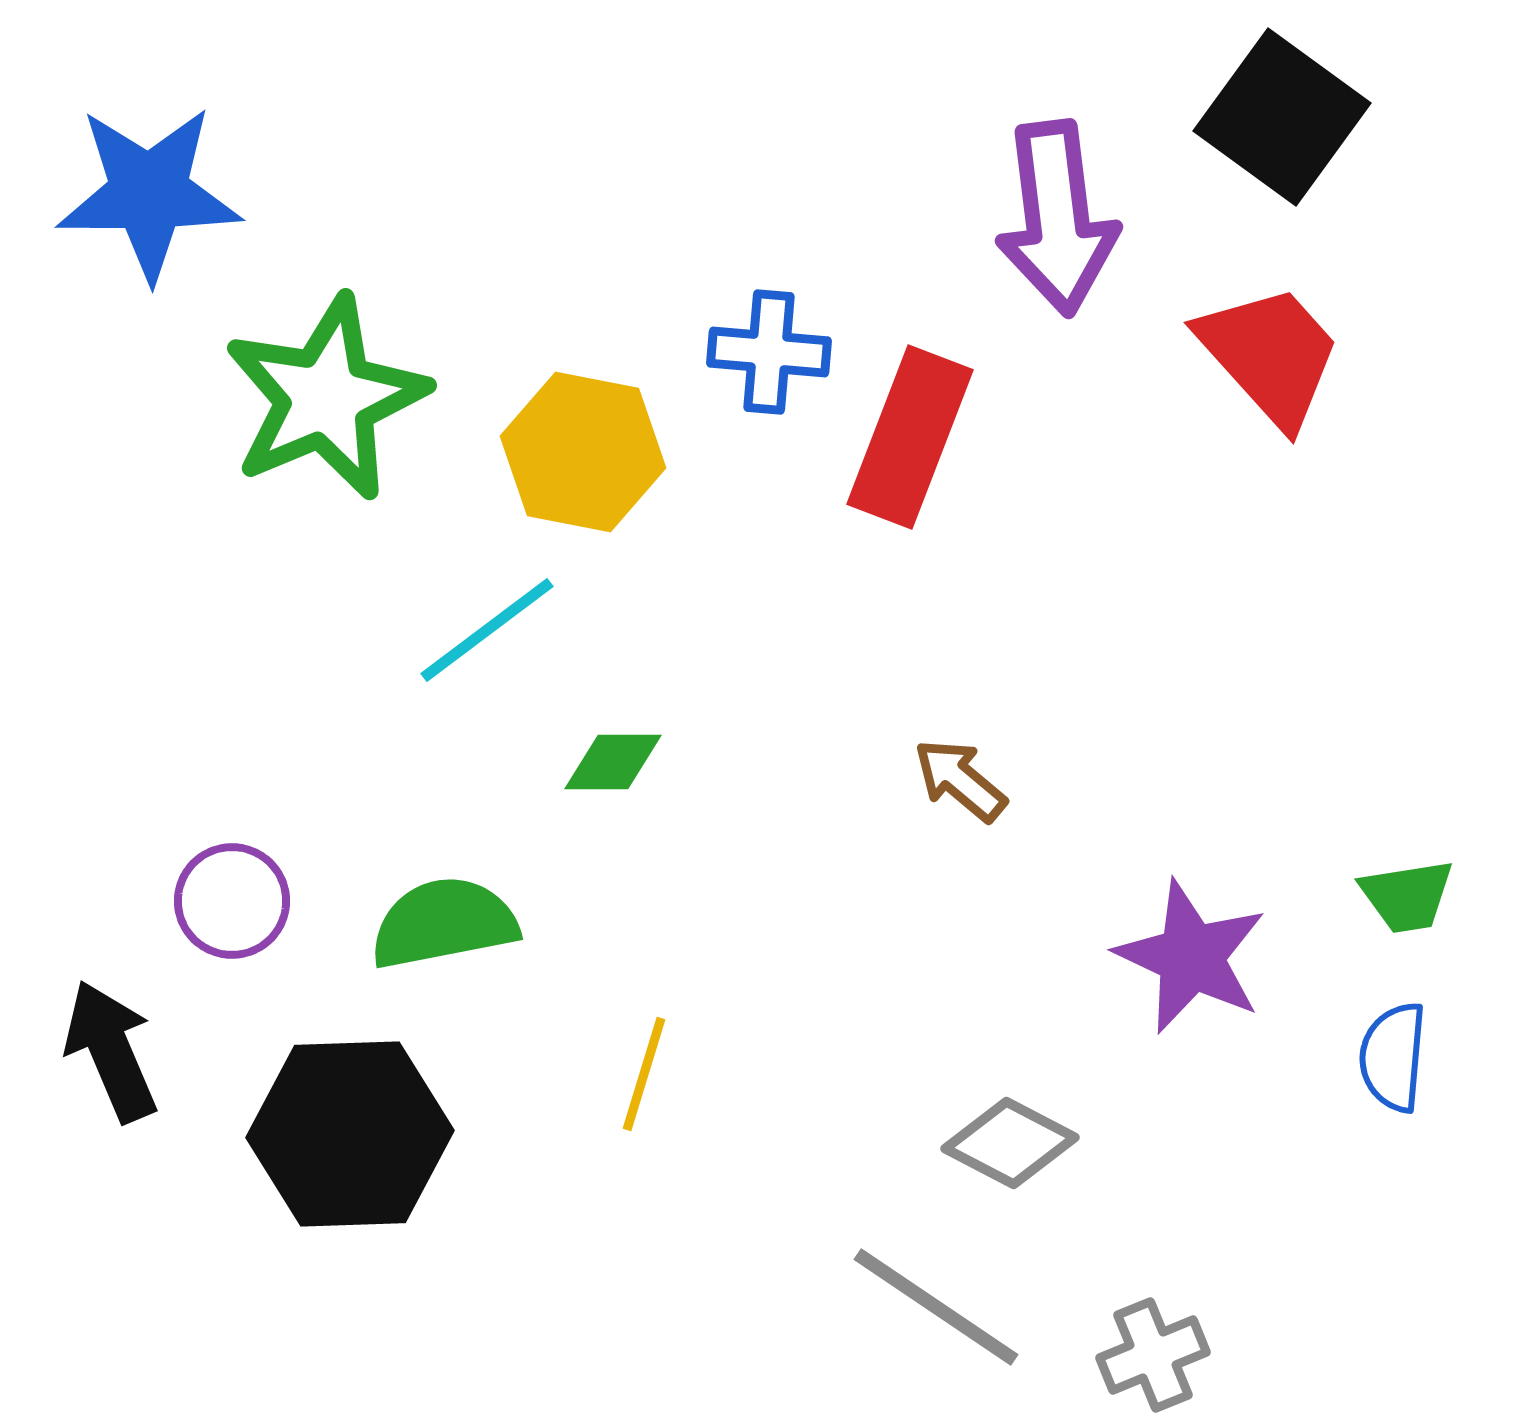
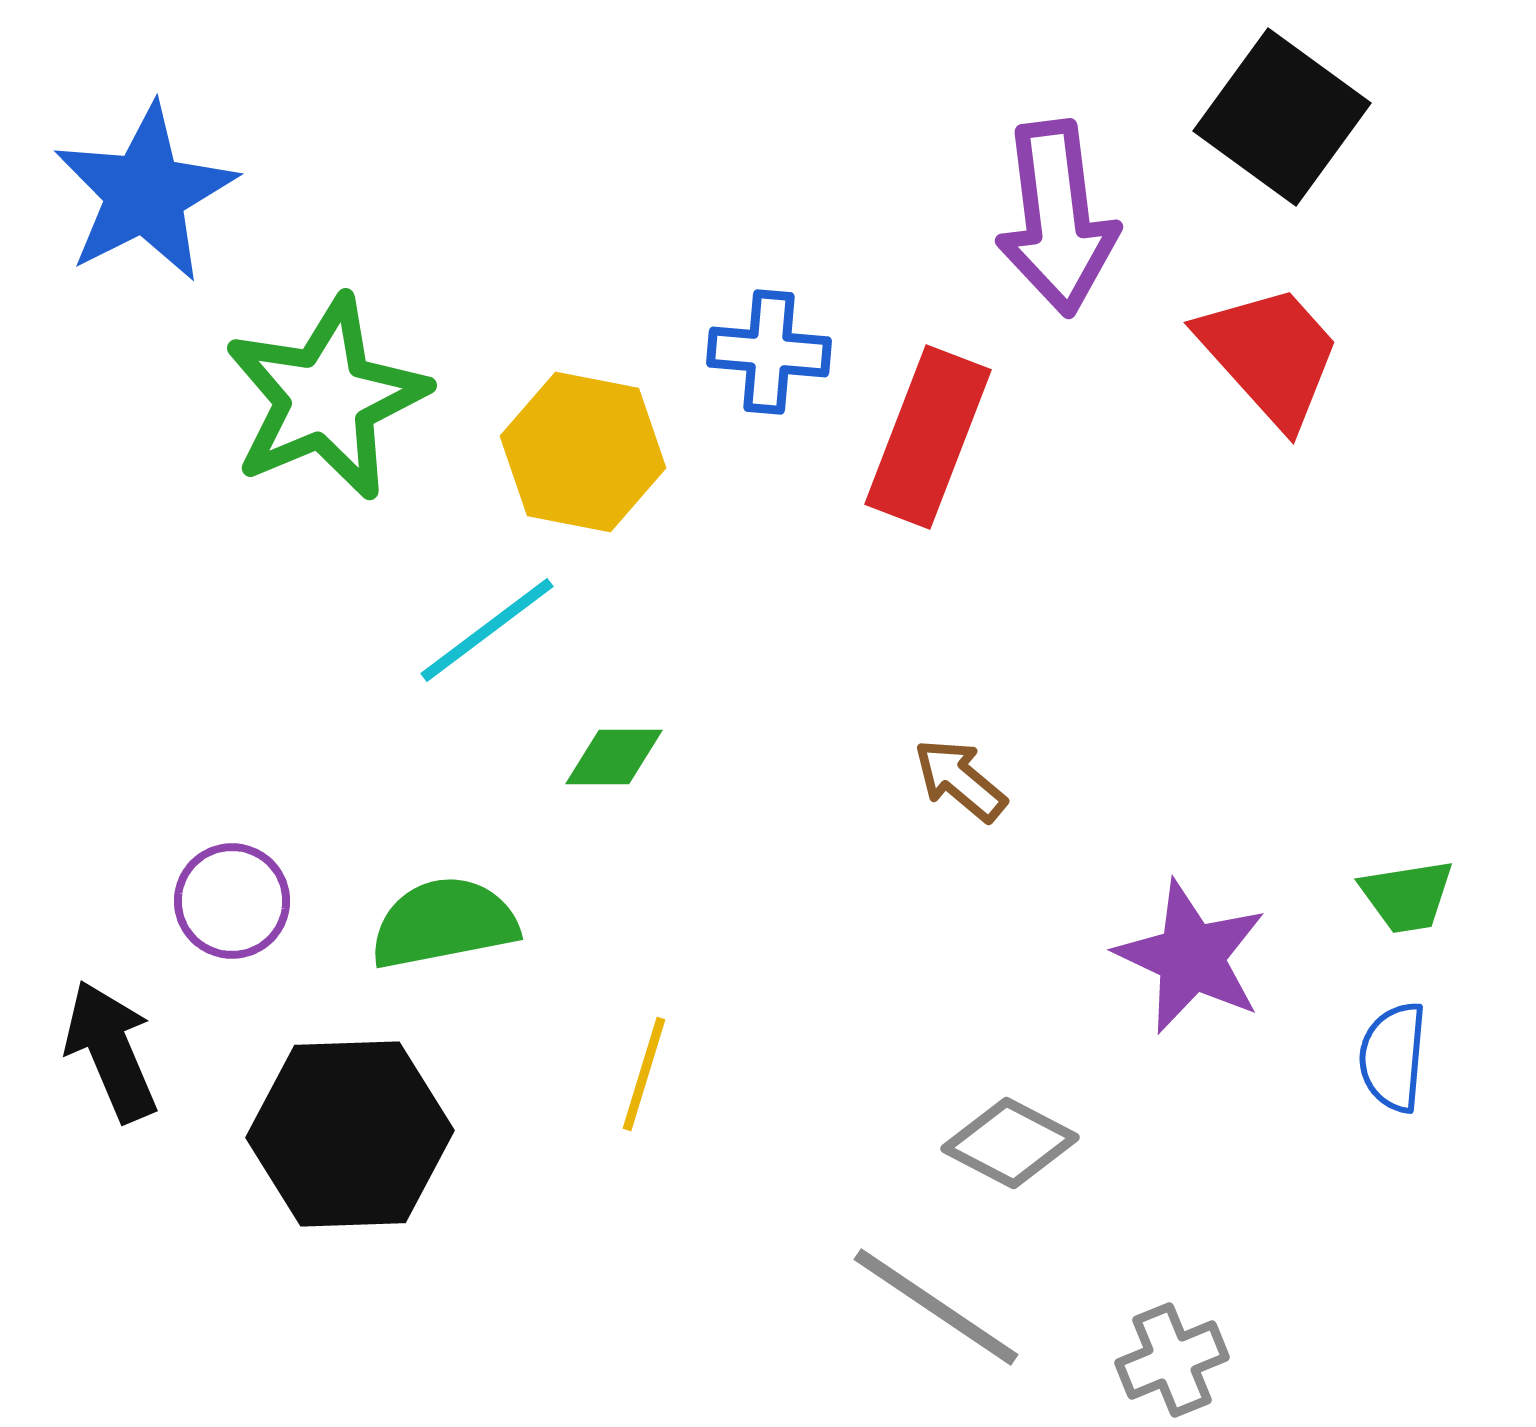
blue star: moved 4 px left; rotated 27 degrees counterclockwise
red rectangle: moved 18 px right
green diamond: moved 1 px right, 5 px up
gray cross: moved 19 px right, 5 px down
